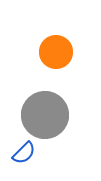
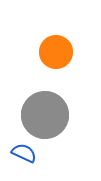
blue semicircle: rotated 110 degrees counterclockwise
